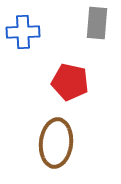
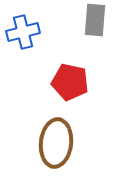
gray rectangle: moved 2 px left, 3 px up
blue cross: rotated 12 degrees counterclockwise
